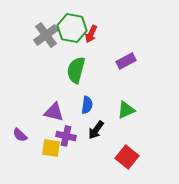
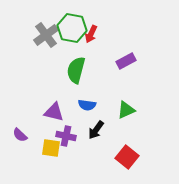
blue semicircle: rotated 90 degrees clockwise
